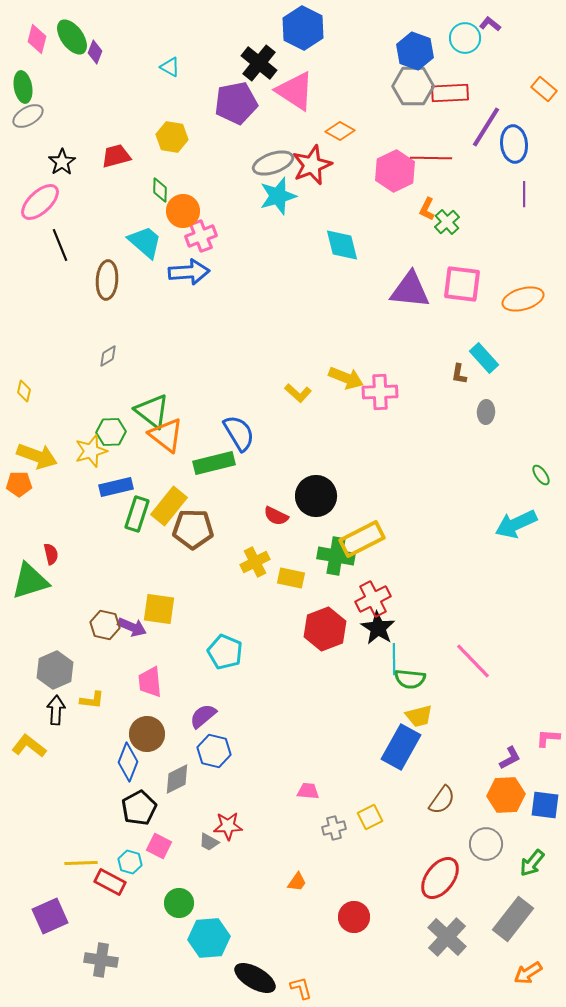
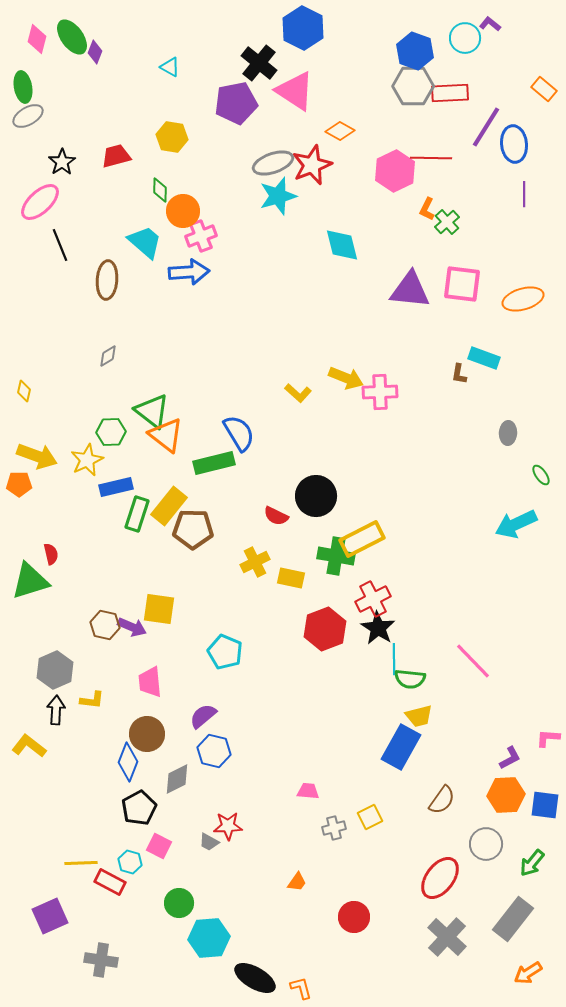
cyan rectangle at (484, 358): rotated 28 degrees counterclockwise
gray ellipse at (486, 412): moved 22 px right, 21 px down
yellow star at (91, 451): moved 4 px left, 9 px down; rotated 8 degrees counterclockwise
